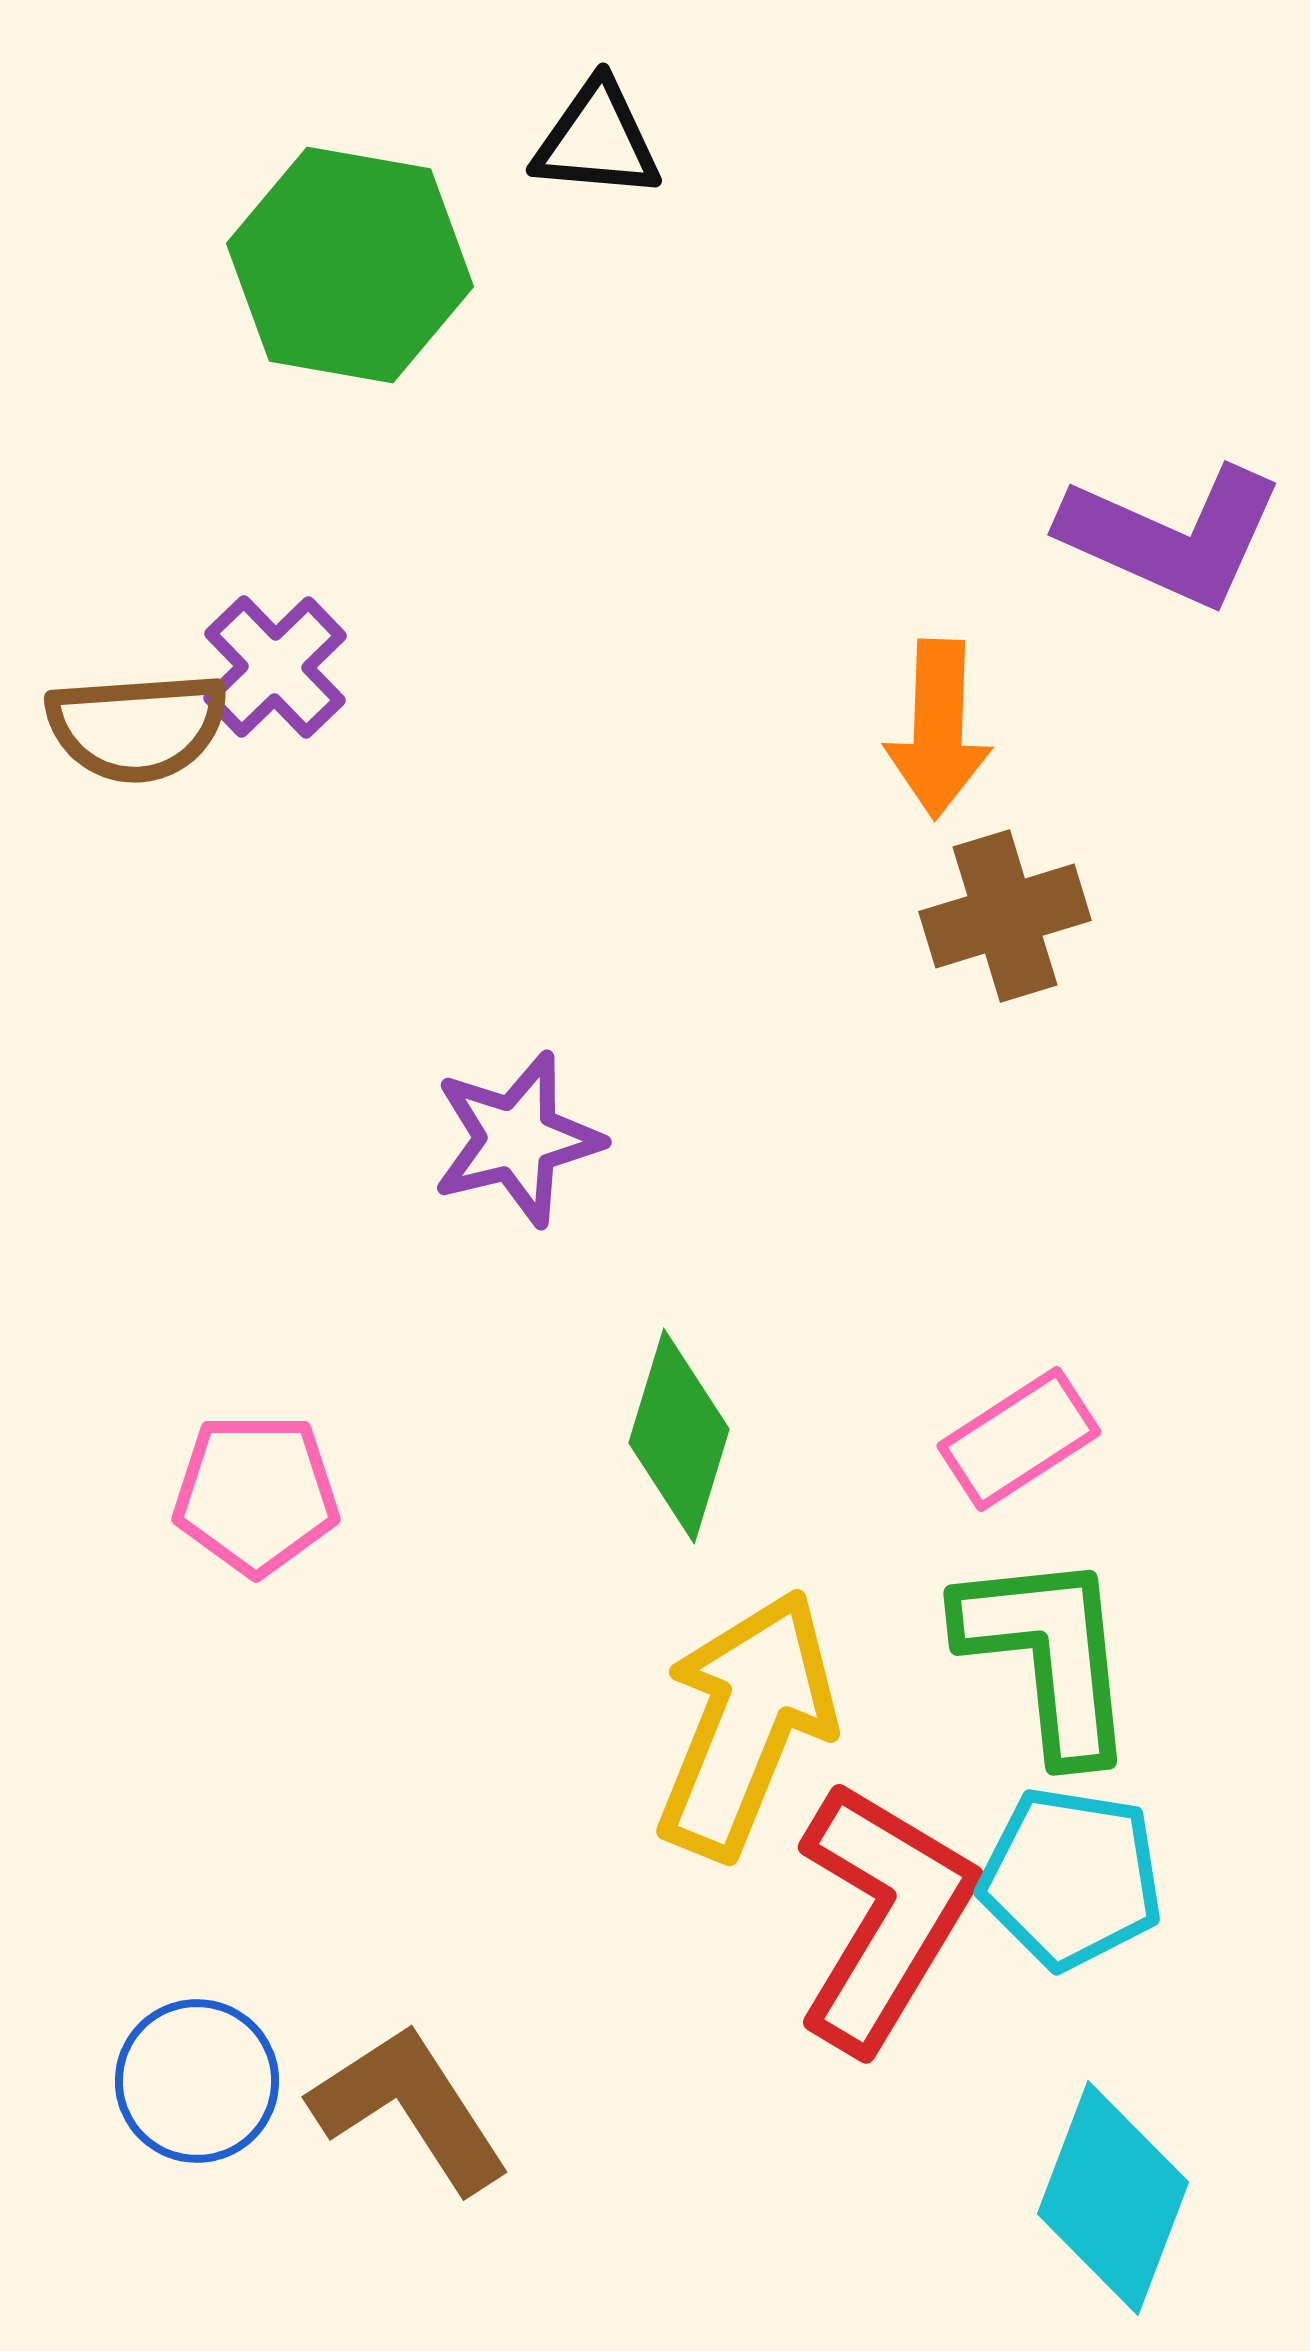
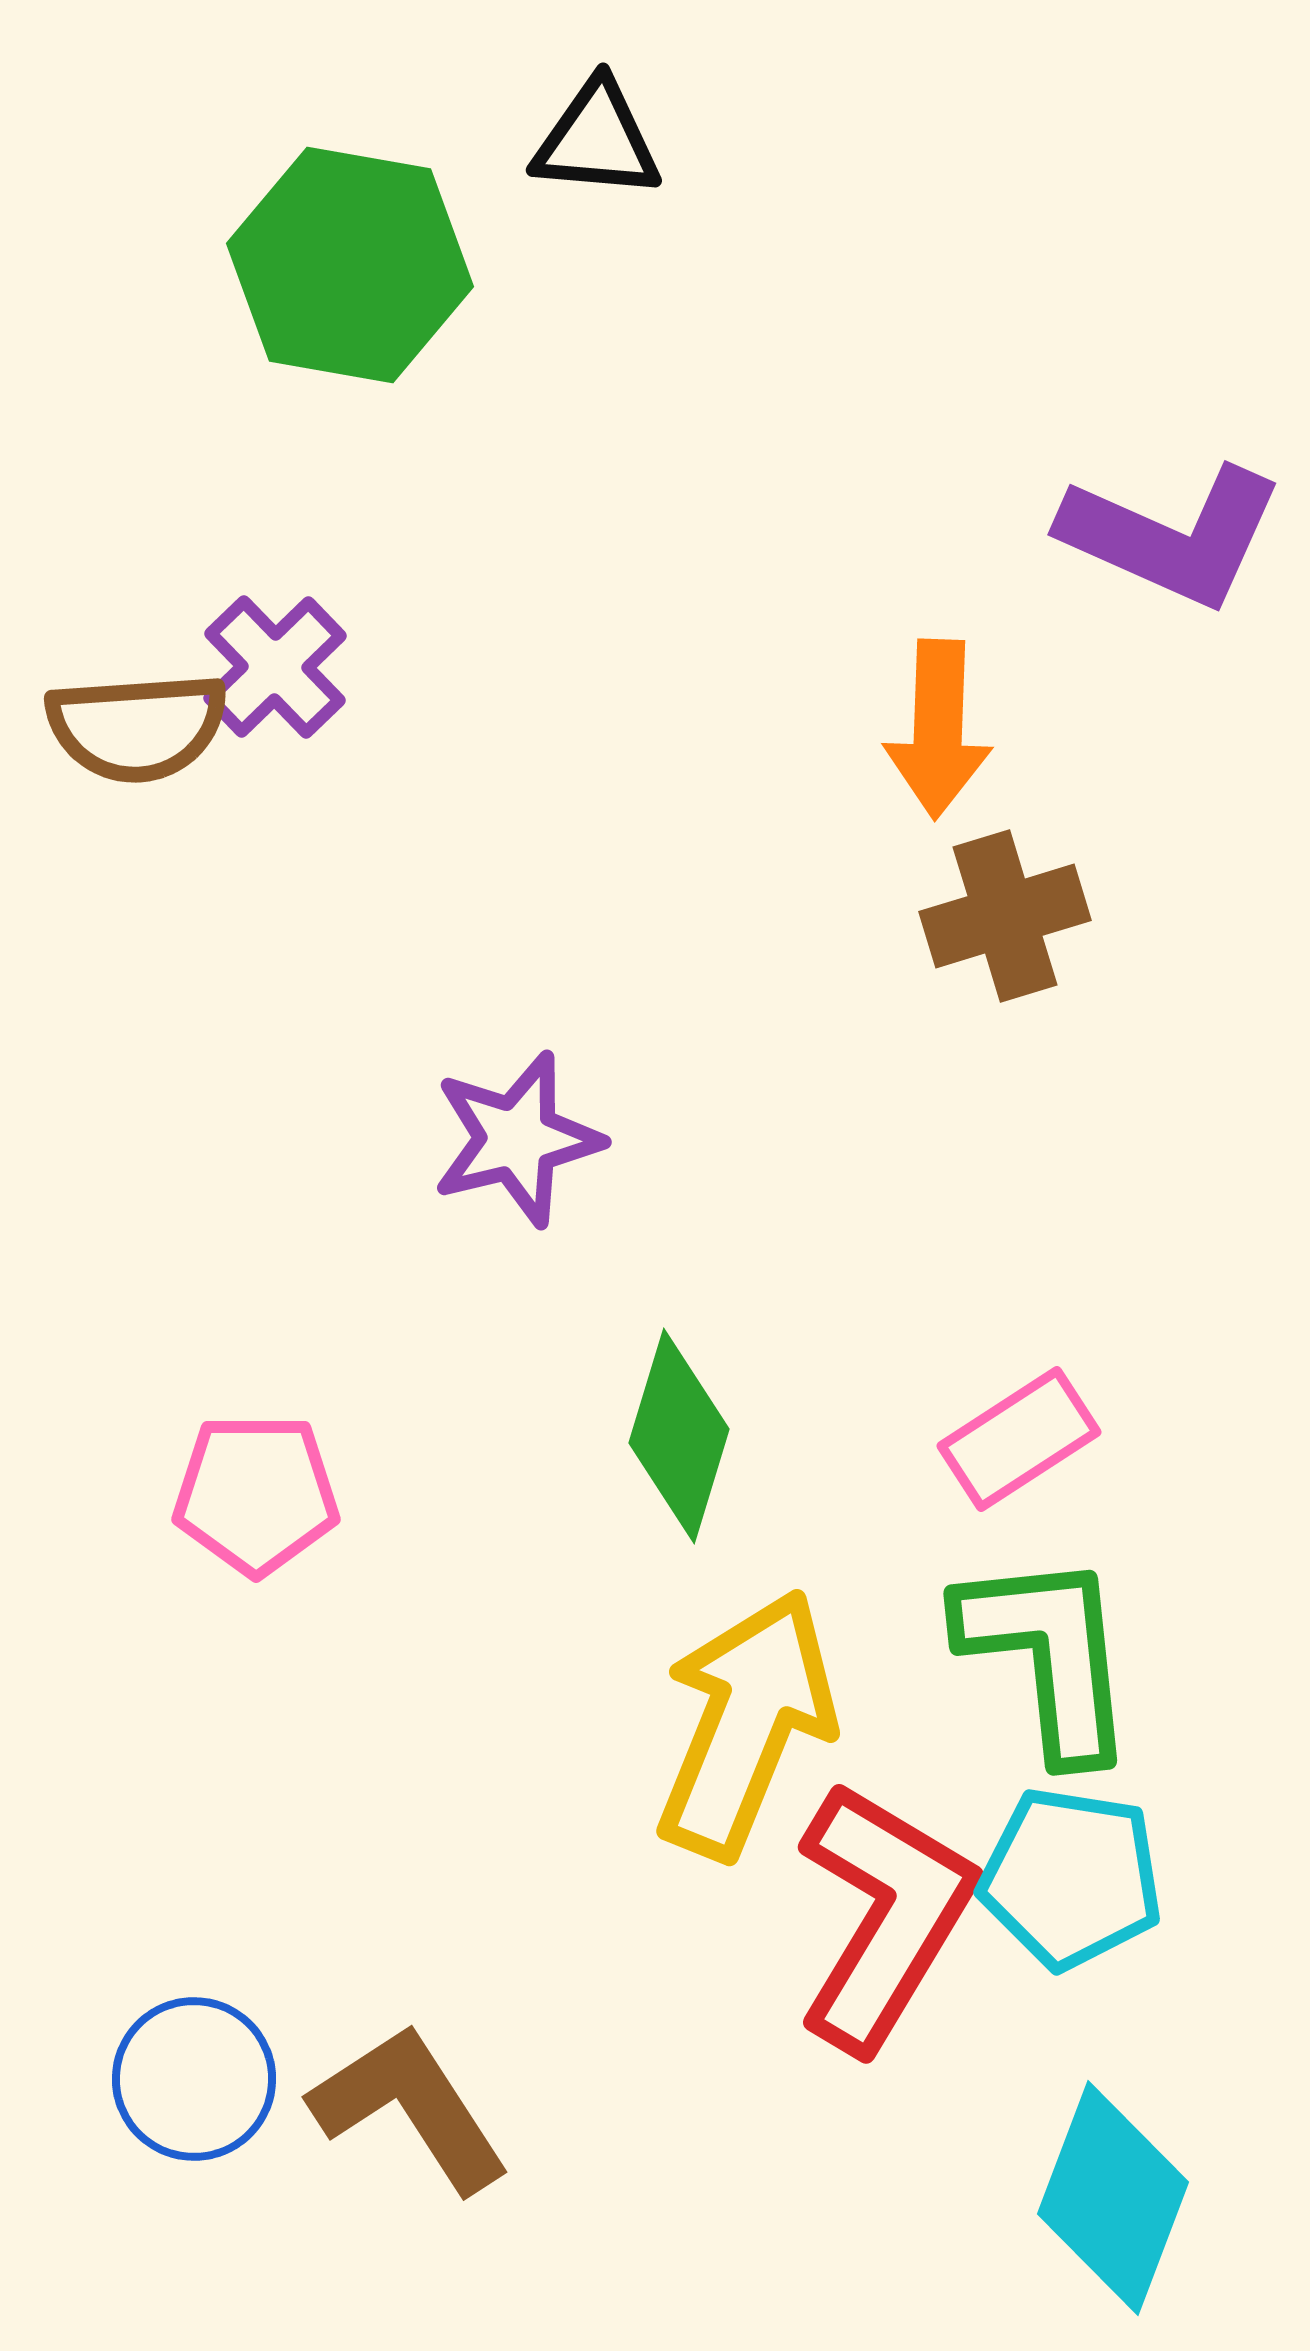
blue circle: moved 3 px left, 2 px up
